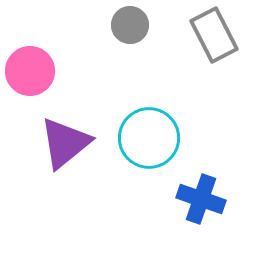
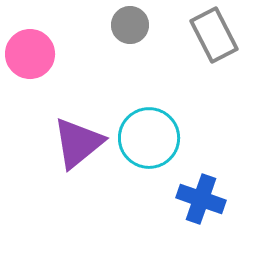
pink circle: moved 17 px up
purple triangle: moved 13 px right
